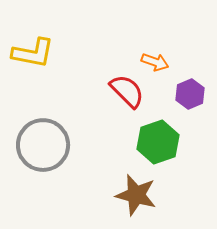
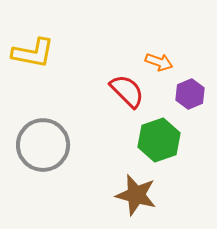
orange arrow: moved 4 px right
green hexagon: moved 1 px right, 2 px up
